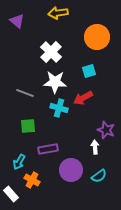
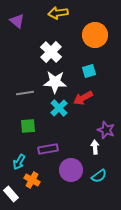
orange circle: moved 2 px left, 2 px up
gray line: rotated 30 degrees counterclockwise
cyan cross: rotated 30 degrees clockwise
